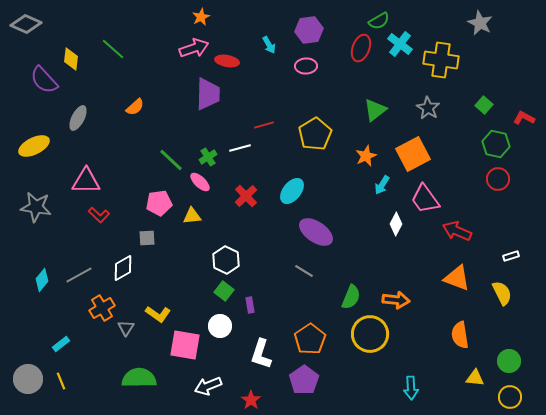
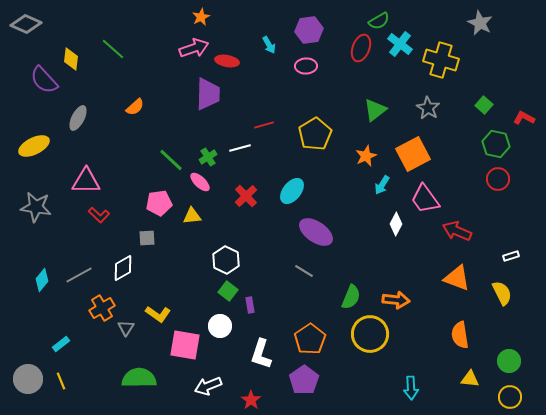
yellow cross at (441, 60): rotated 8 degrees clockwise
green square at (224, 291): moved 4 px right
yellow triangle at (475, 378): moved 5 px left, 1 px down
